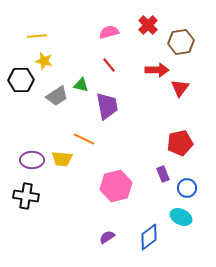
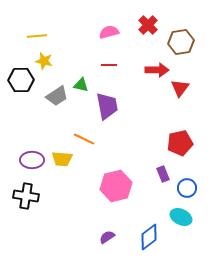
red line: rotated 49 degrees counterclockwise
